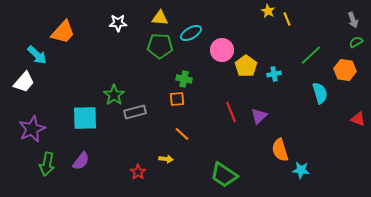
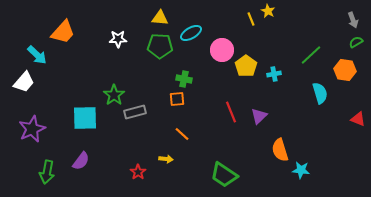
yellow line: moved 36 px left
white star: moved 16 px down
green arrow: moved 8 px down
